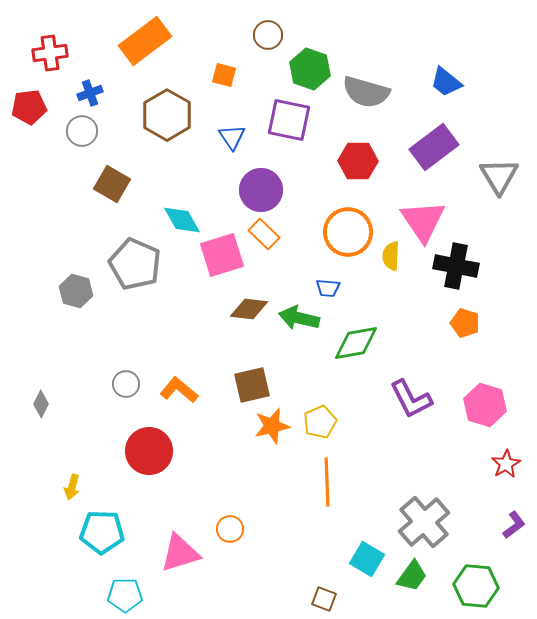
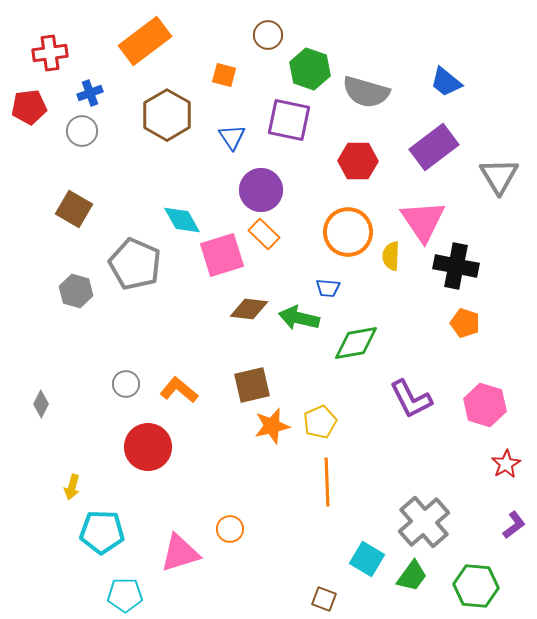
brown square at (112, 184): moved 38 px left, 25 px down
red circle at (149, 451): moved 1 px left, 4 px up
